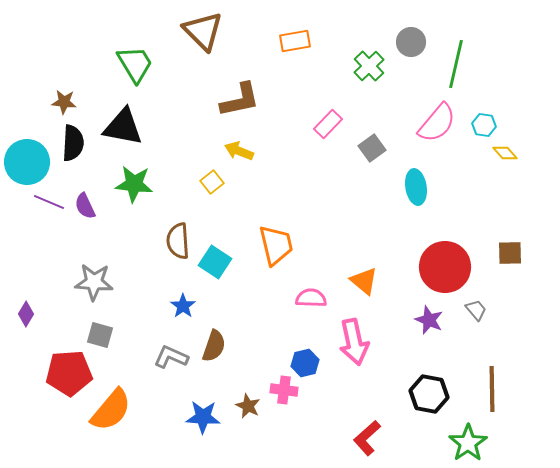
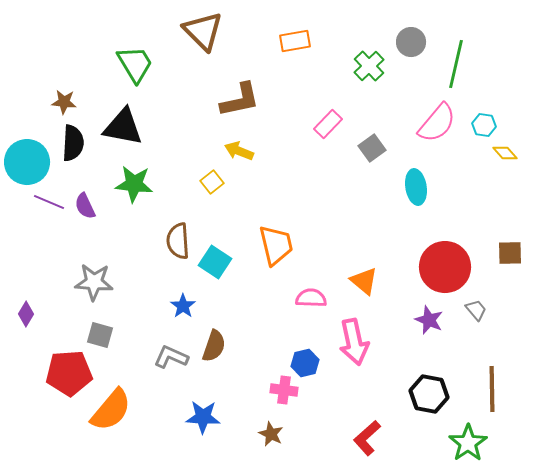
brown star at (248, 406): moved 23 px right, 28 px down
